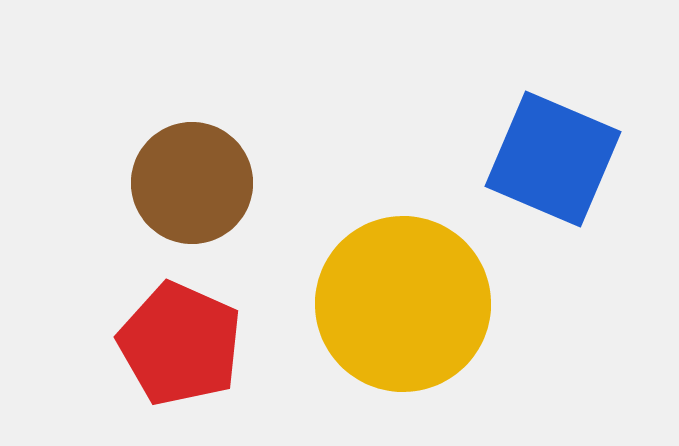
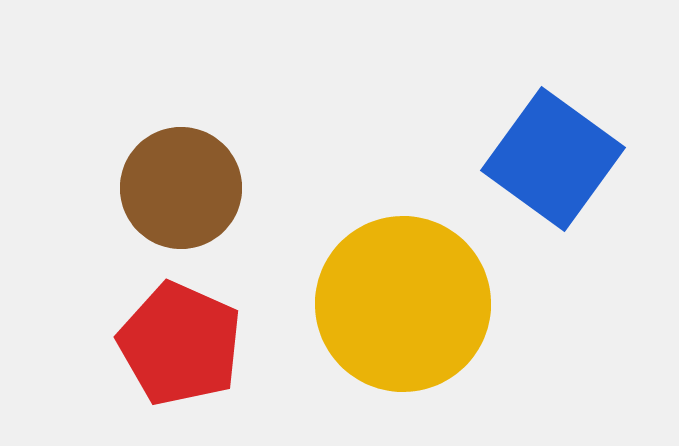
blue square: rotated 13 degrees clockwise
brown circle: moved 11 px left, 5 px down
